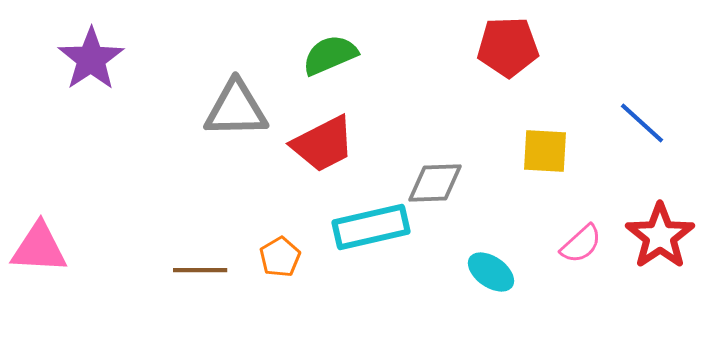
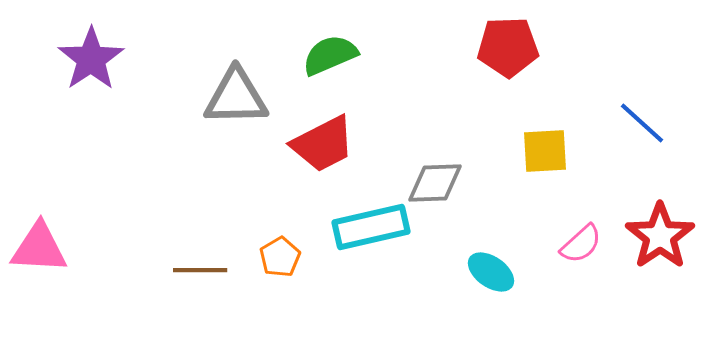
gray triangle: moved 12 px up
yellow square: rotated 6 degrees counterclockwise
